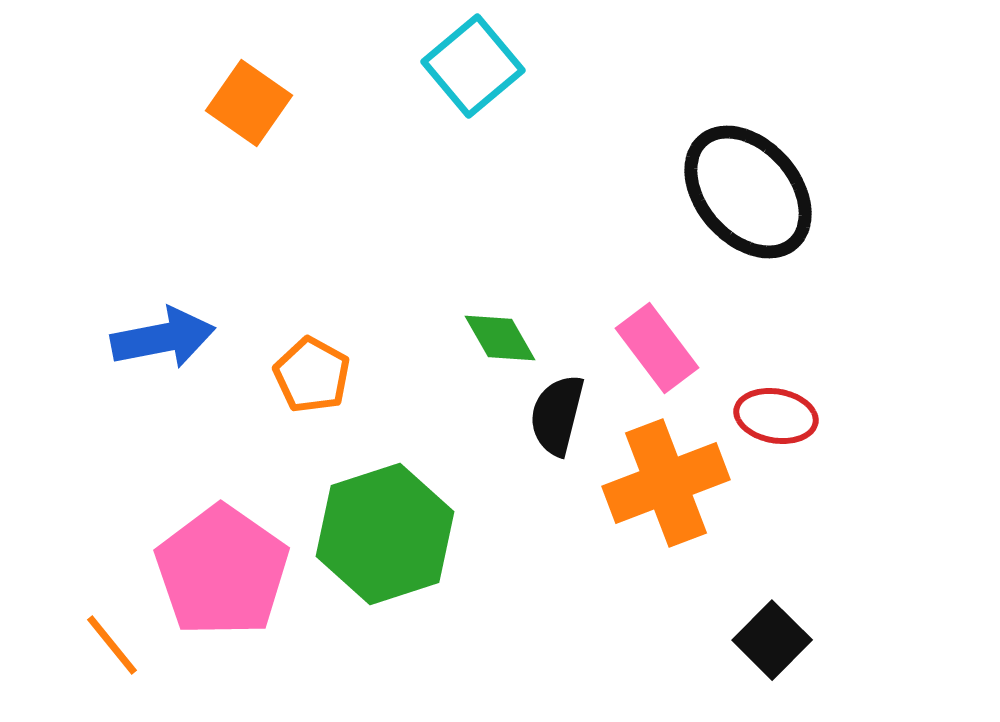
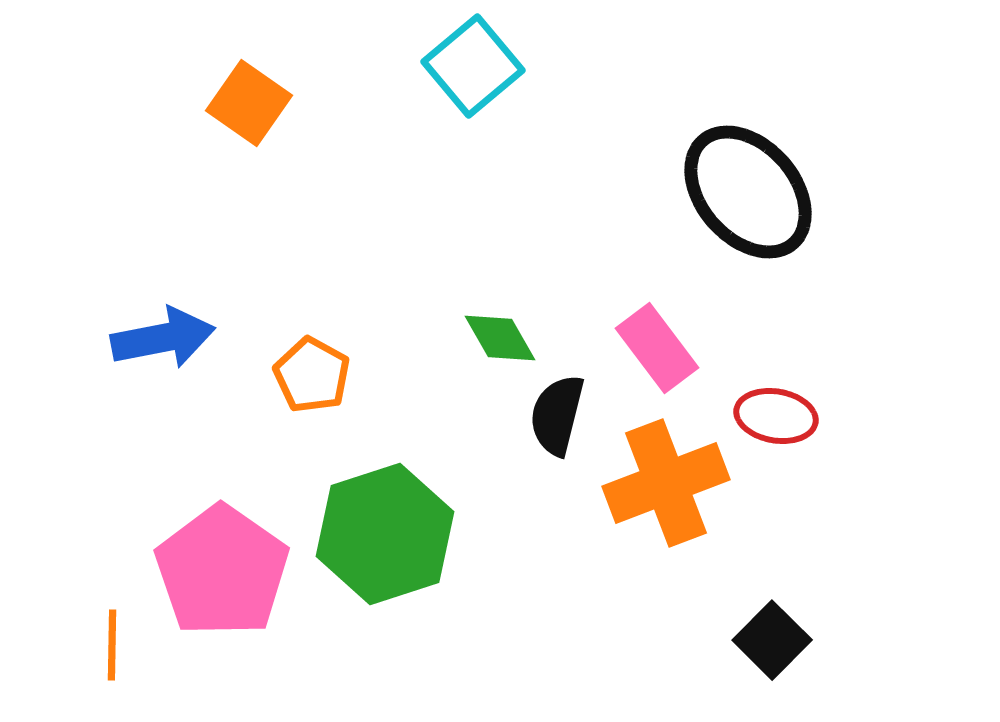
orange line: rotated 40 degrees clockwise
